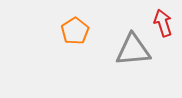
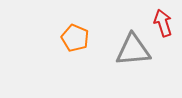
orange pentagon: moved 7 px down; rotated 16 degrees counterclockwise
